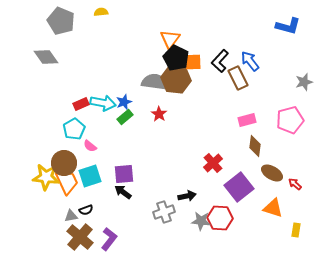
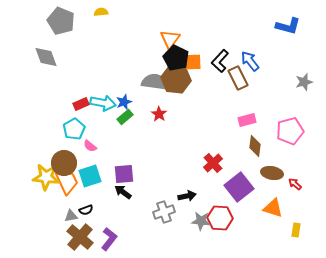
gray diamond at (46, 57): rotated 15 degrees clockwise
pink pentagon at (290, 120): moved 11 px down
brown ellipse at (272, 173): rotated 20 degrees counterclockwise
